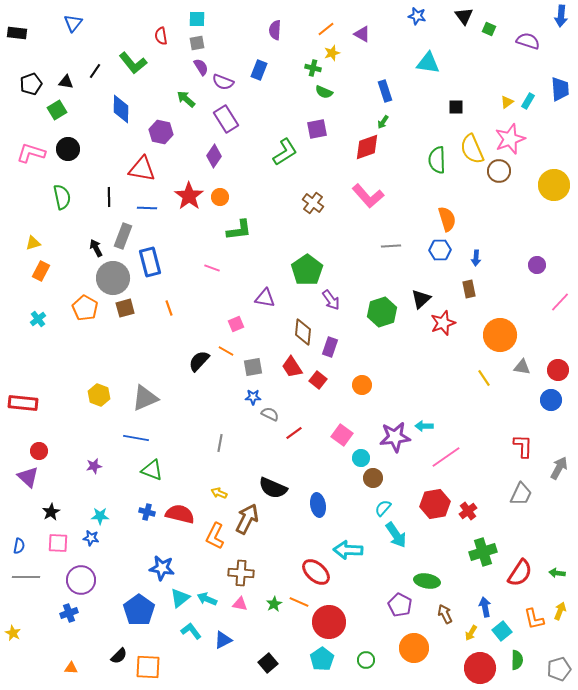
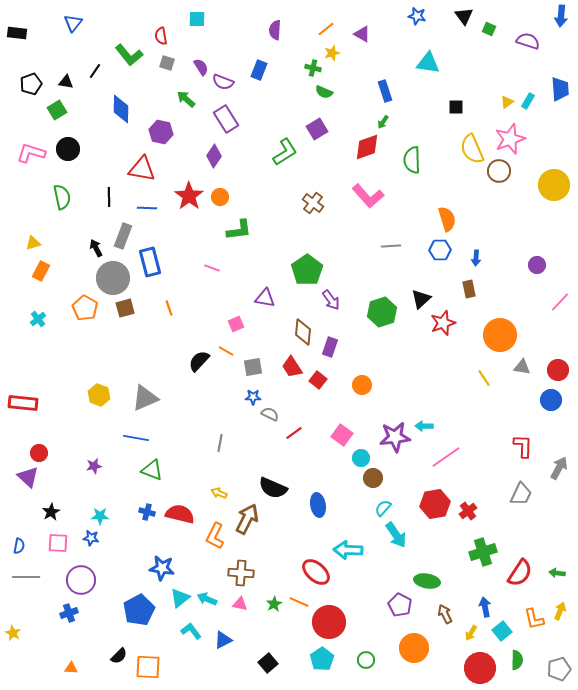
gray square at (197, 43): moved 30 px left, 20 px down; rotated 28 degrees clockwise
green L-shape at (133, 63): moved 4 px left, 8 px up
purple square at (317, 129): rotated 20 degrees counterclockwise
green semicircle at (437, 160): moved 25 px left
red circle at (39, 451): moved 2 px down
blue pentagon at (139, 610): rotated 8 degrees clockwise
